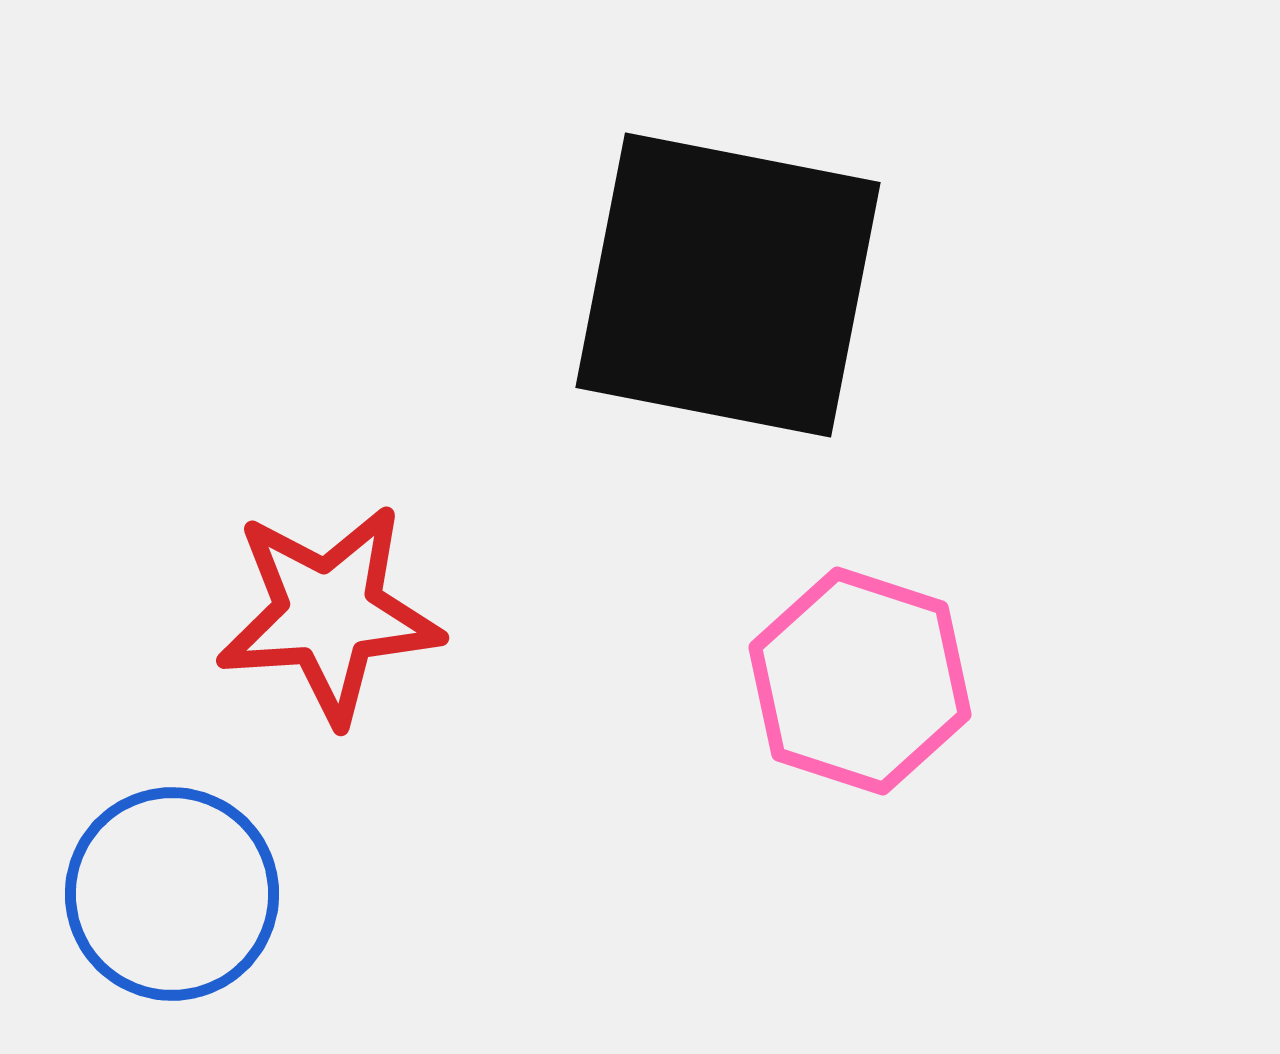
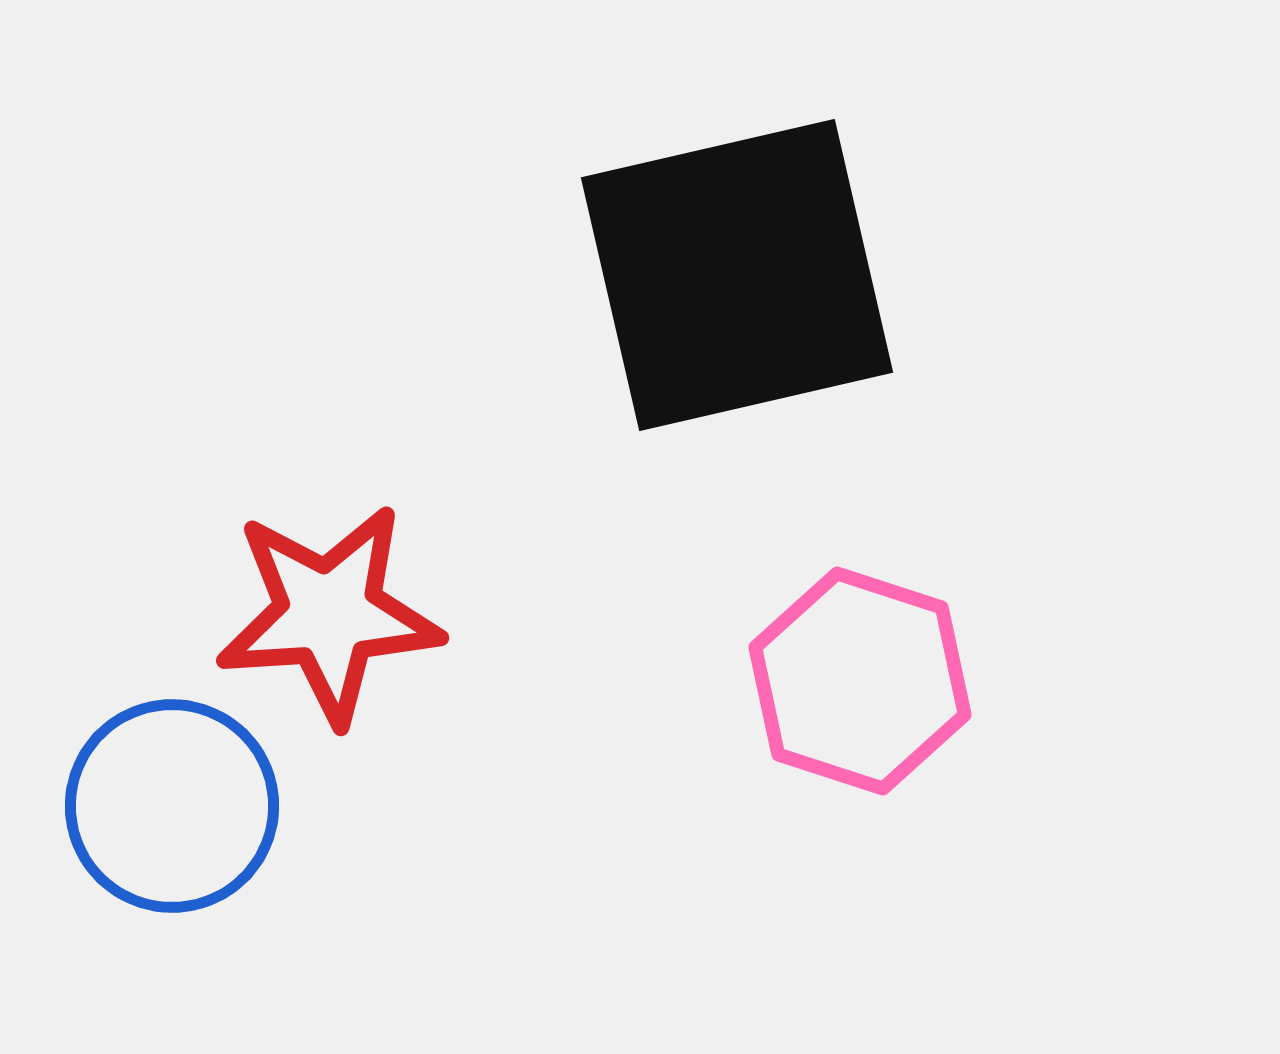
black square: moved 9 px right, 10 px up; rotated 24 degrees counterclockwise
blue circle: moved 88 px up
